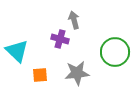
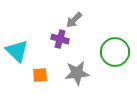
gray arrow: rotated 120 degrees counterclockwise
